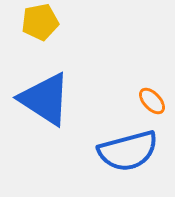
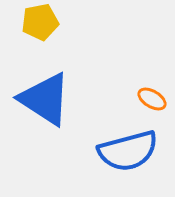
orange ellipse: moved 2 px up; rotated 16 degrees counterclockwise
